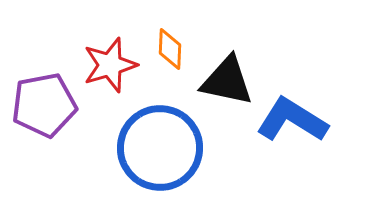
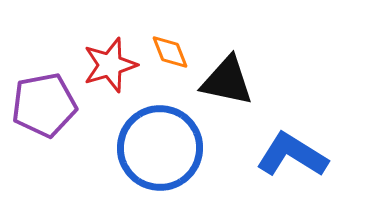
orange diamond: moved 3 px down; rotated 24 degrees counterclockwise
blue L-shape: moved 35 px down
